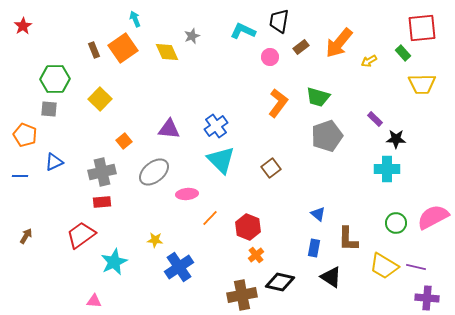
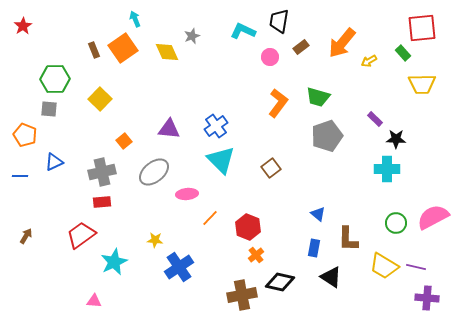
orange arrow at (339, 43): moved 3 px right
